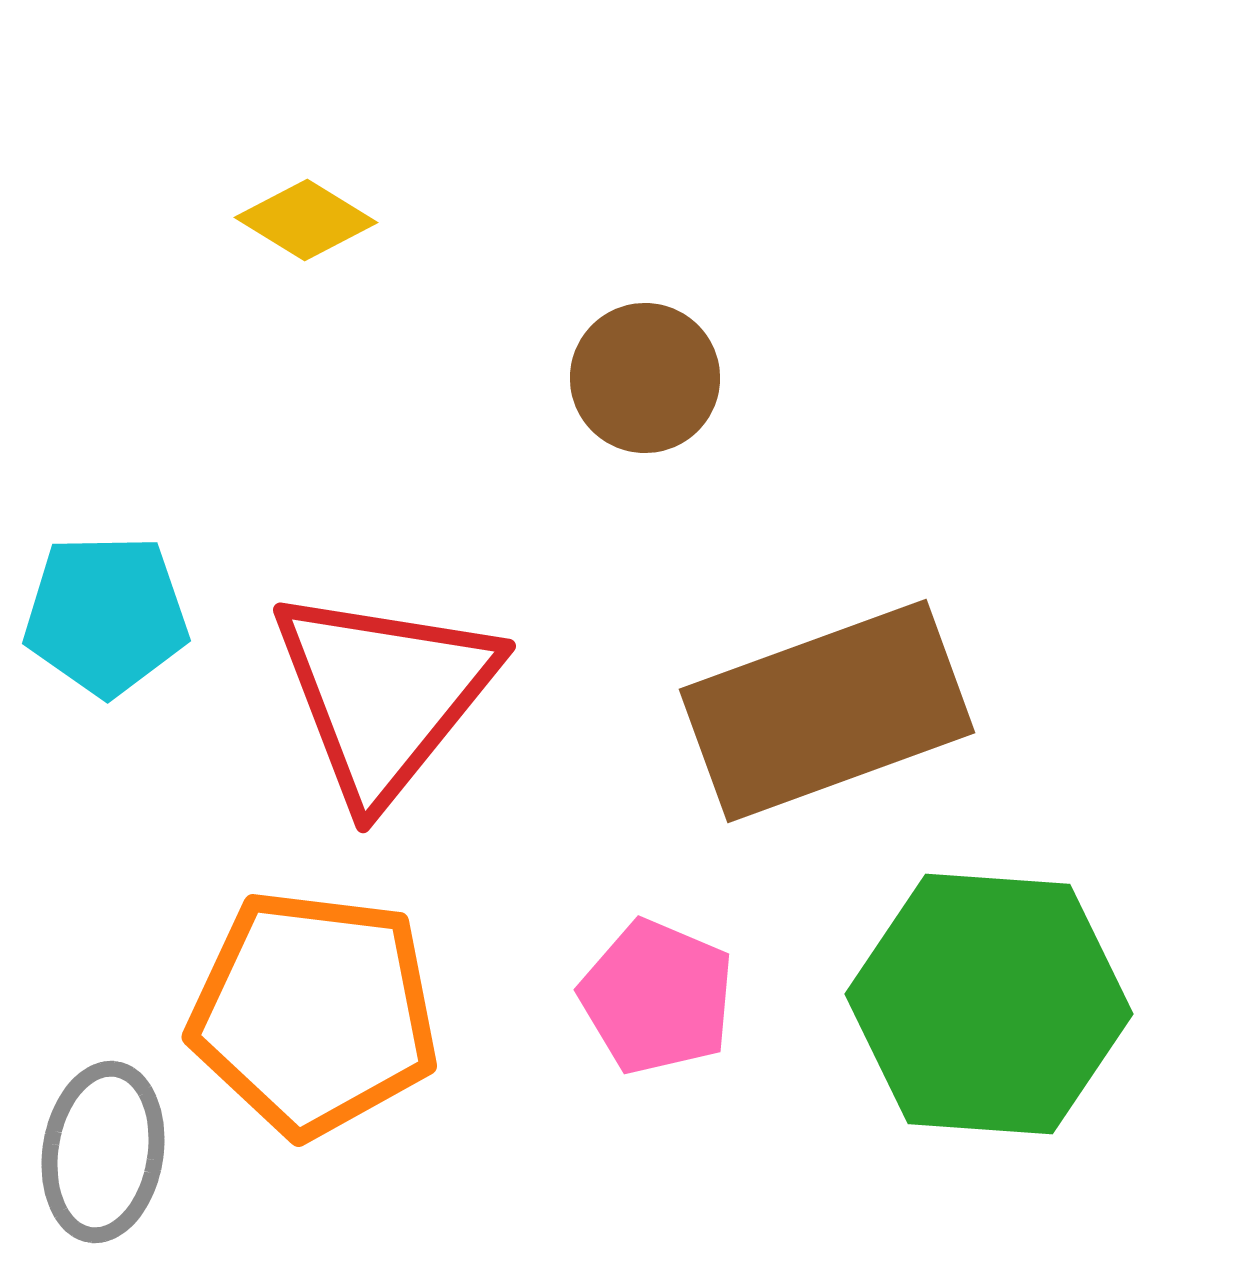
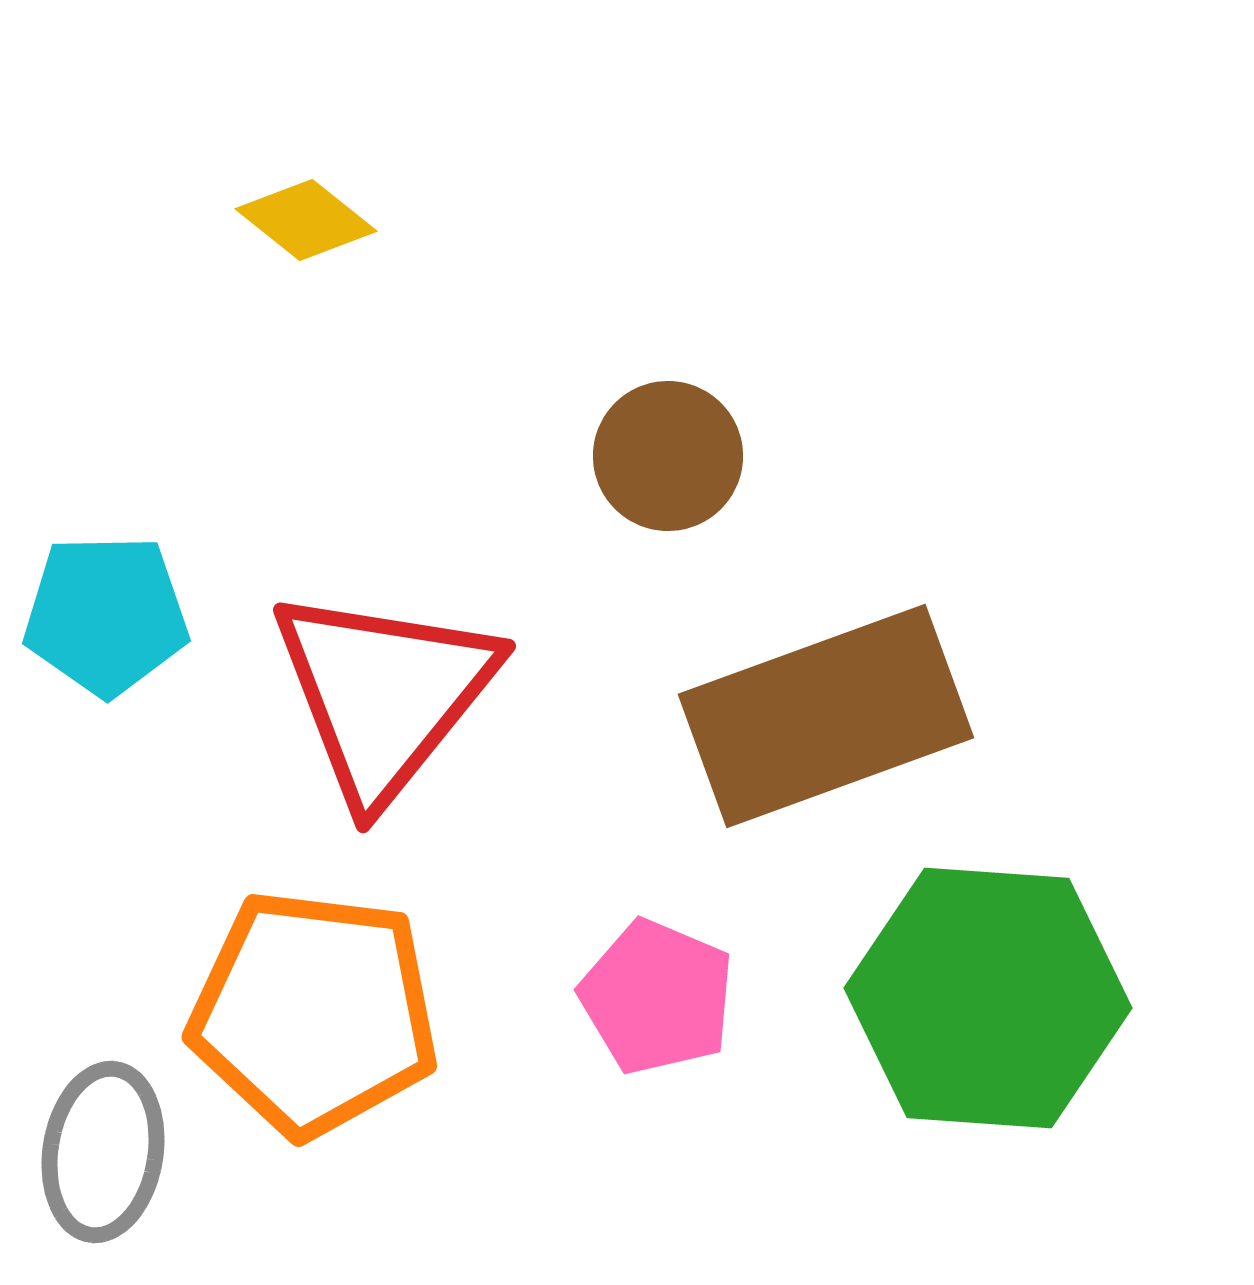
yellow diamond: rotated 7 degrees clockwise
brown circle: moved 23 px right, 78 px down
brown rectangle: moved 1 px left, 5 px down
green hexagon: moved 1 px left, 6 px up
